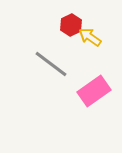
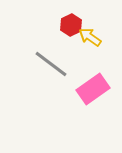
pink rectangle: moved 1 px left, 2 px up
